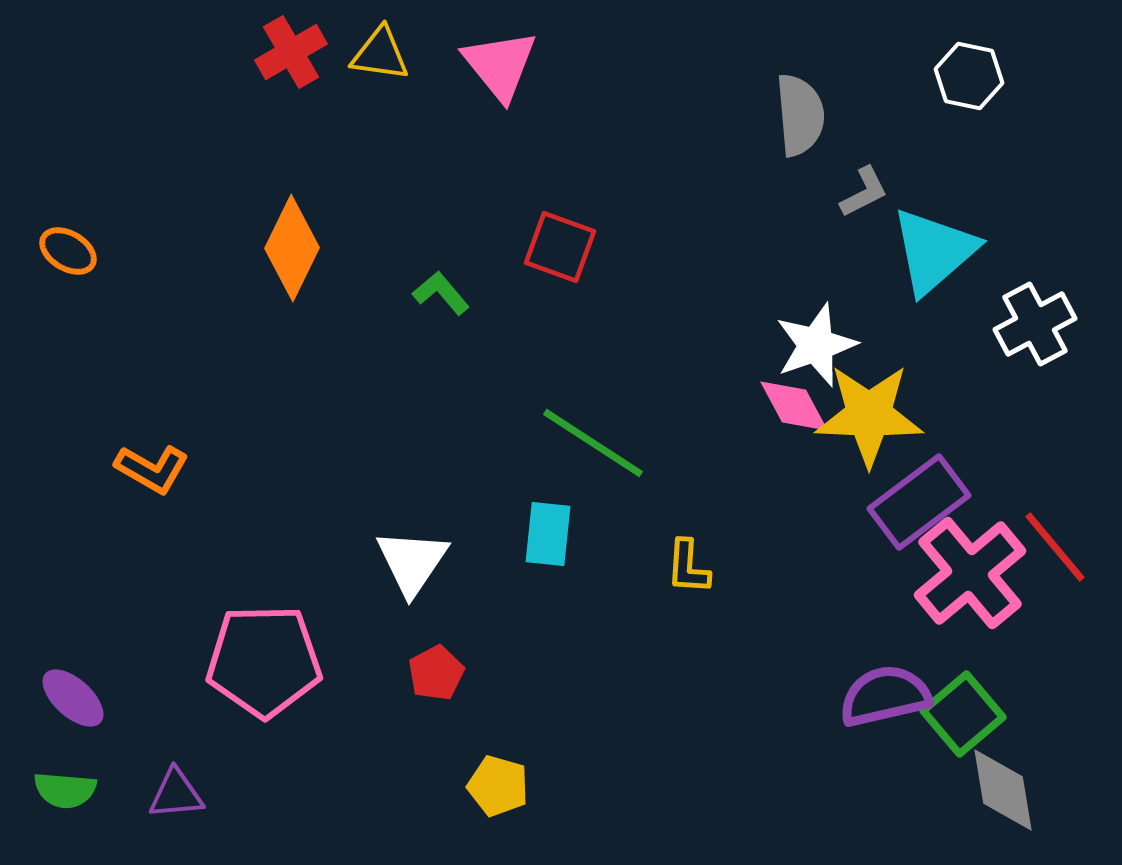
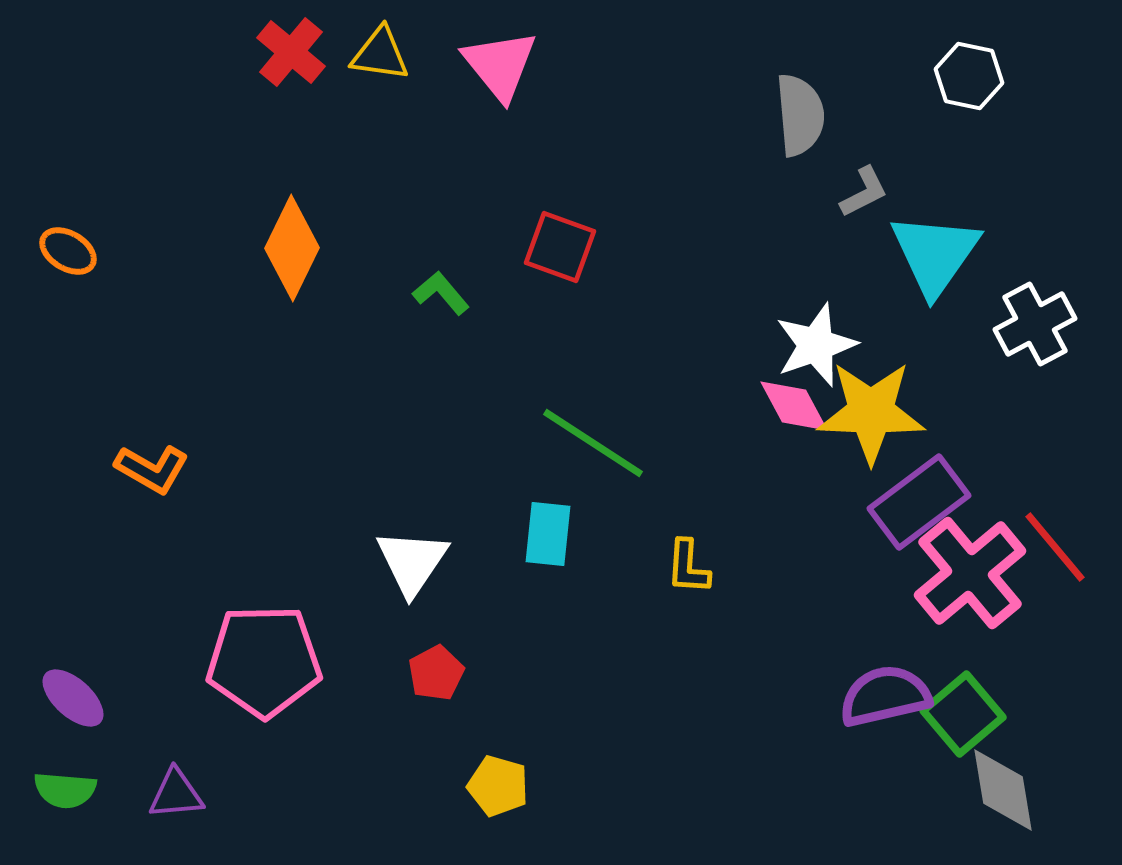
red cross: rotated 20 degrees counterclockwise
cyan triangle: moved 1 px right, 3 px down; rotated 14 degrees counterclockwise
yellow star: moved 2 px right, 3 px up
